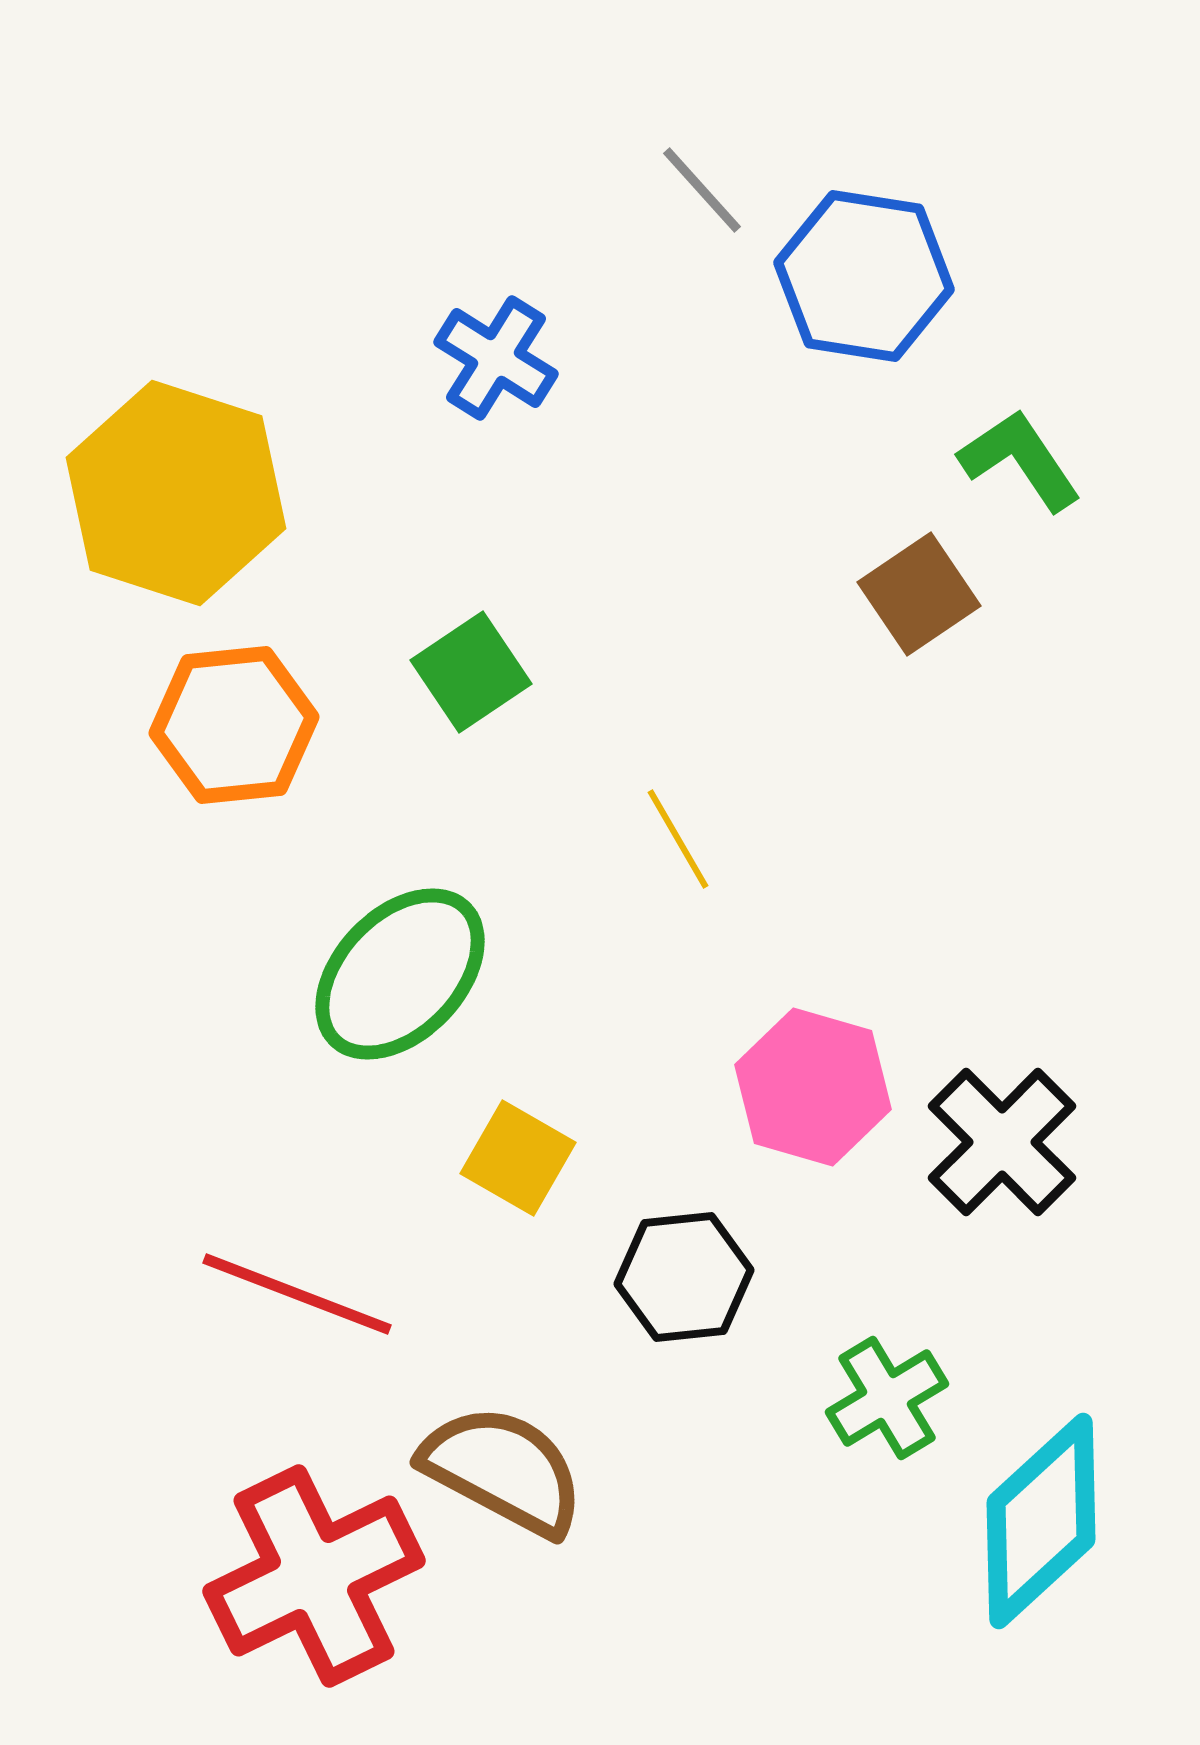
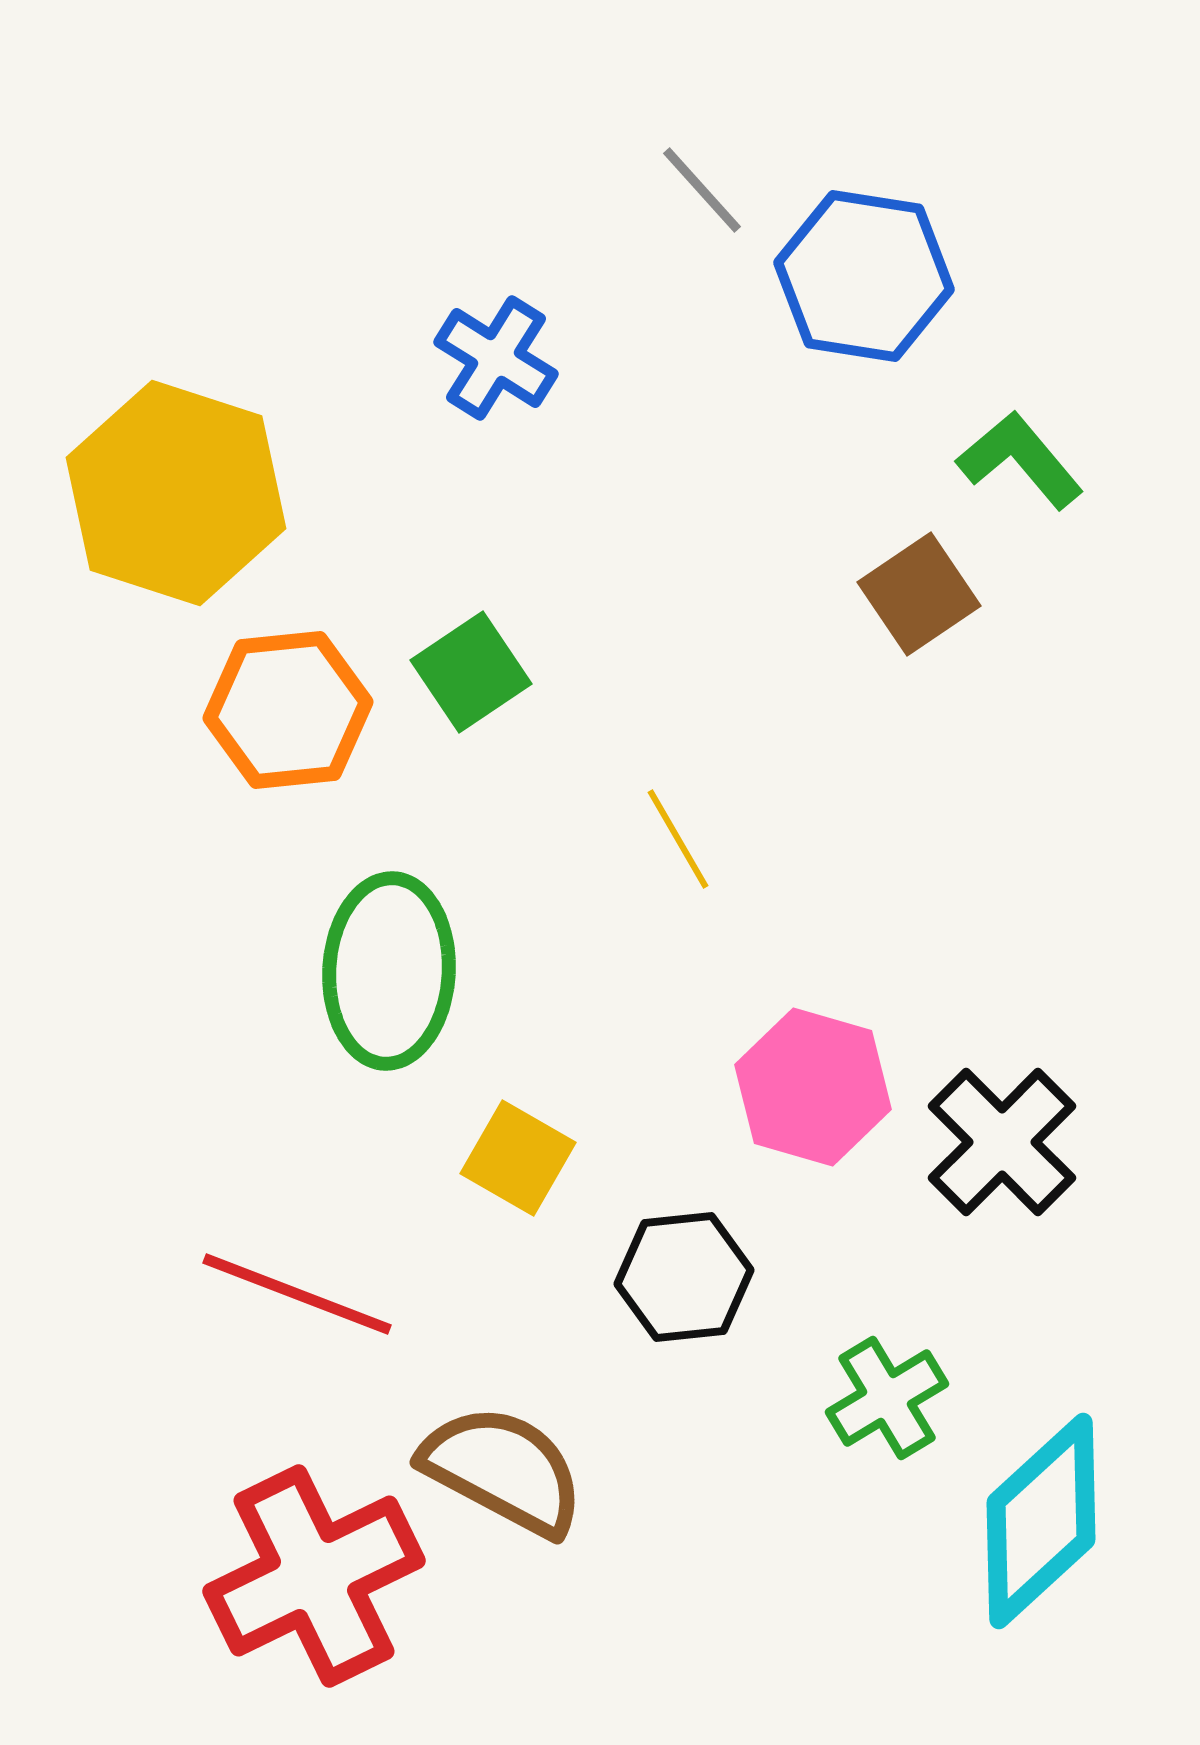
green L-shape: rotated 6 degrees counterclockwise
orange hexagon: moved 54 px right, 15 px up
green ellipse: moved 11 px left, 3 px up; rotated 41 degrees counterclockwise
